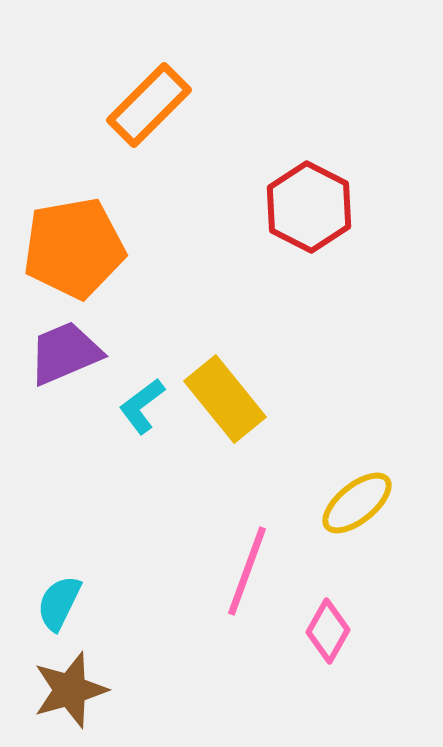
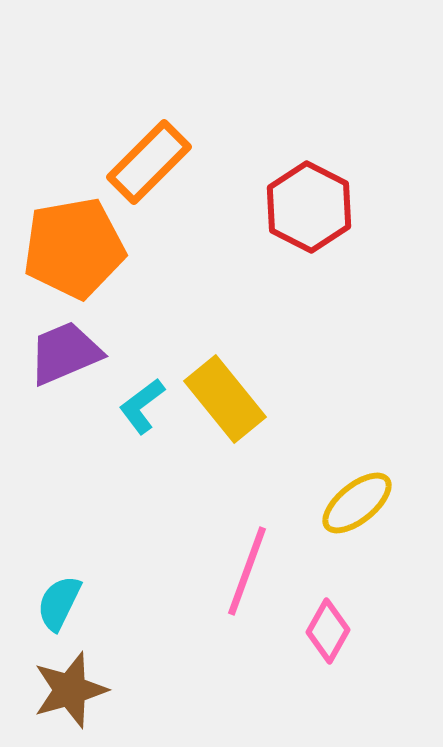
orange rectangle: moved 57 px down
